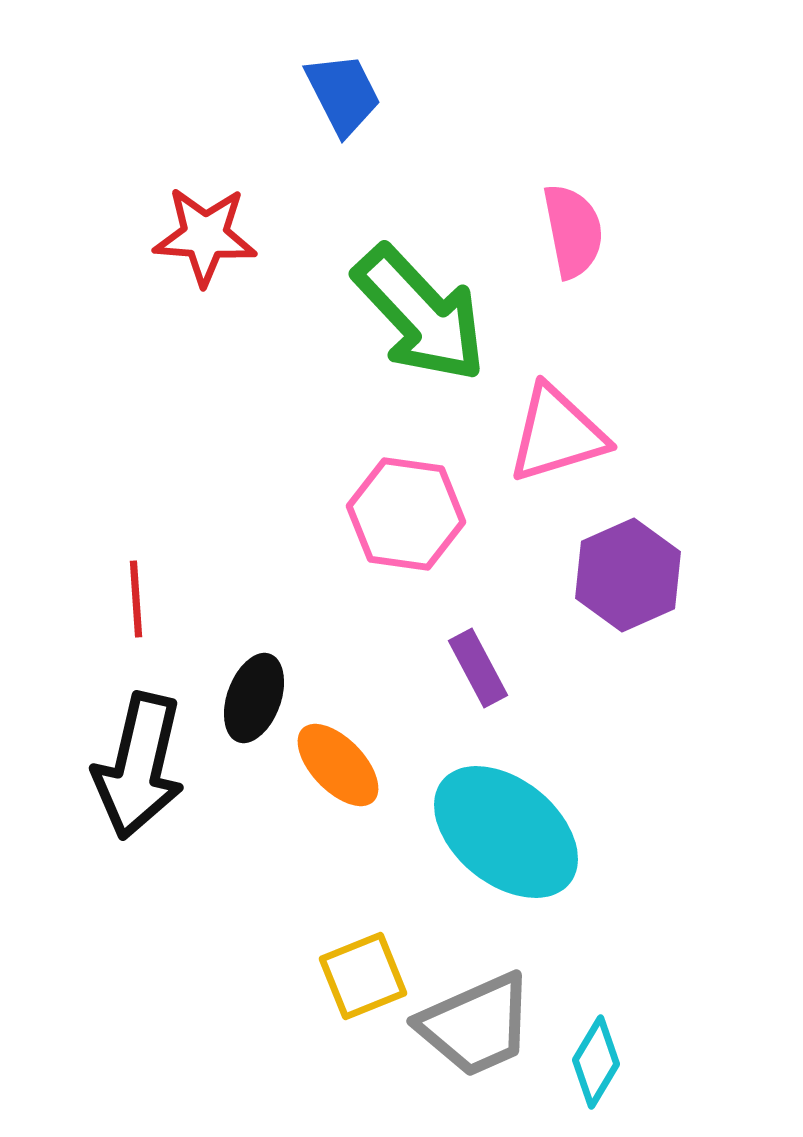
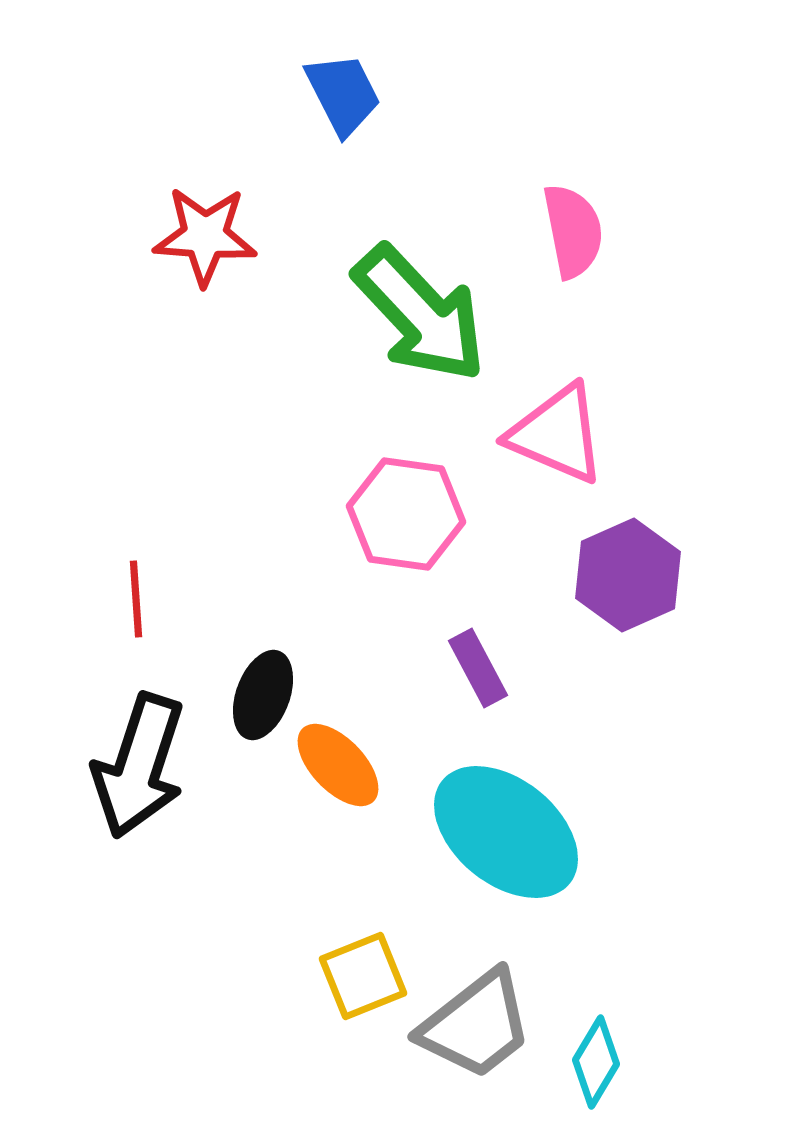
pink triangle: rotated 40 degrees clockwise
black ellipse: moved 9 px right, 3 px up
black arrow: rotated 5 degrees clockwise
gray trapezoid: rotated 14 degrees counterclockwise
